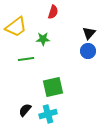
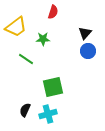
black triangle: moved 4 px left
green line: rotated 42 degrees clockwise
black semicircle: rotated 16 degrees counterclockwise
